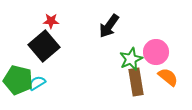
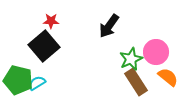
brown rectangle: rotated 24 degrees counterclockwise
